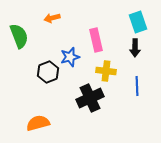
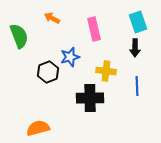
orange arrow: rotated 42 degrees clockwise
pink rectangle: moved 2 px left, 11 px up
black cross: rotated 24 degrees clockwise
orange semicircle: moved 5 px down
